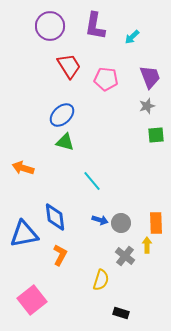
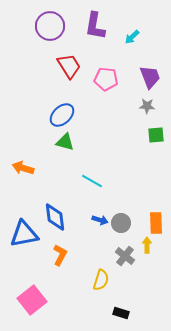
gray star: rotated 21 degrees clockwise
cyan line: rotated 20 degrees counterclockwise
